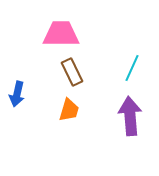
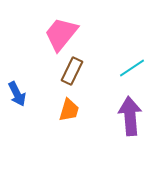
pink trapezoid: rotated 51 degrees counterclockwise
cyan line: rotated 32 degrees clockwise
brown rectangle: moved 1 px up; rotated 52 degrees clockwise
blue arrow: rotated 40 degrees counterclockwise
